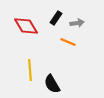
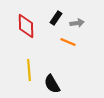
red diamond: rotated 30 degrees clockwise
yellow line: moved 1 px left
